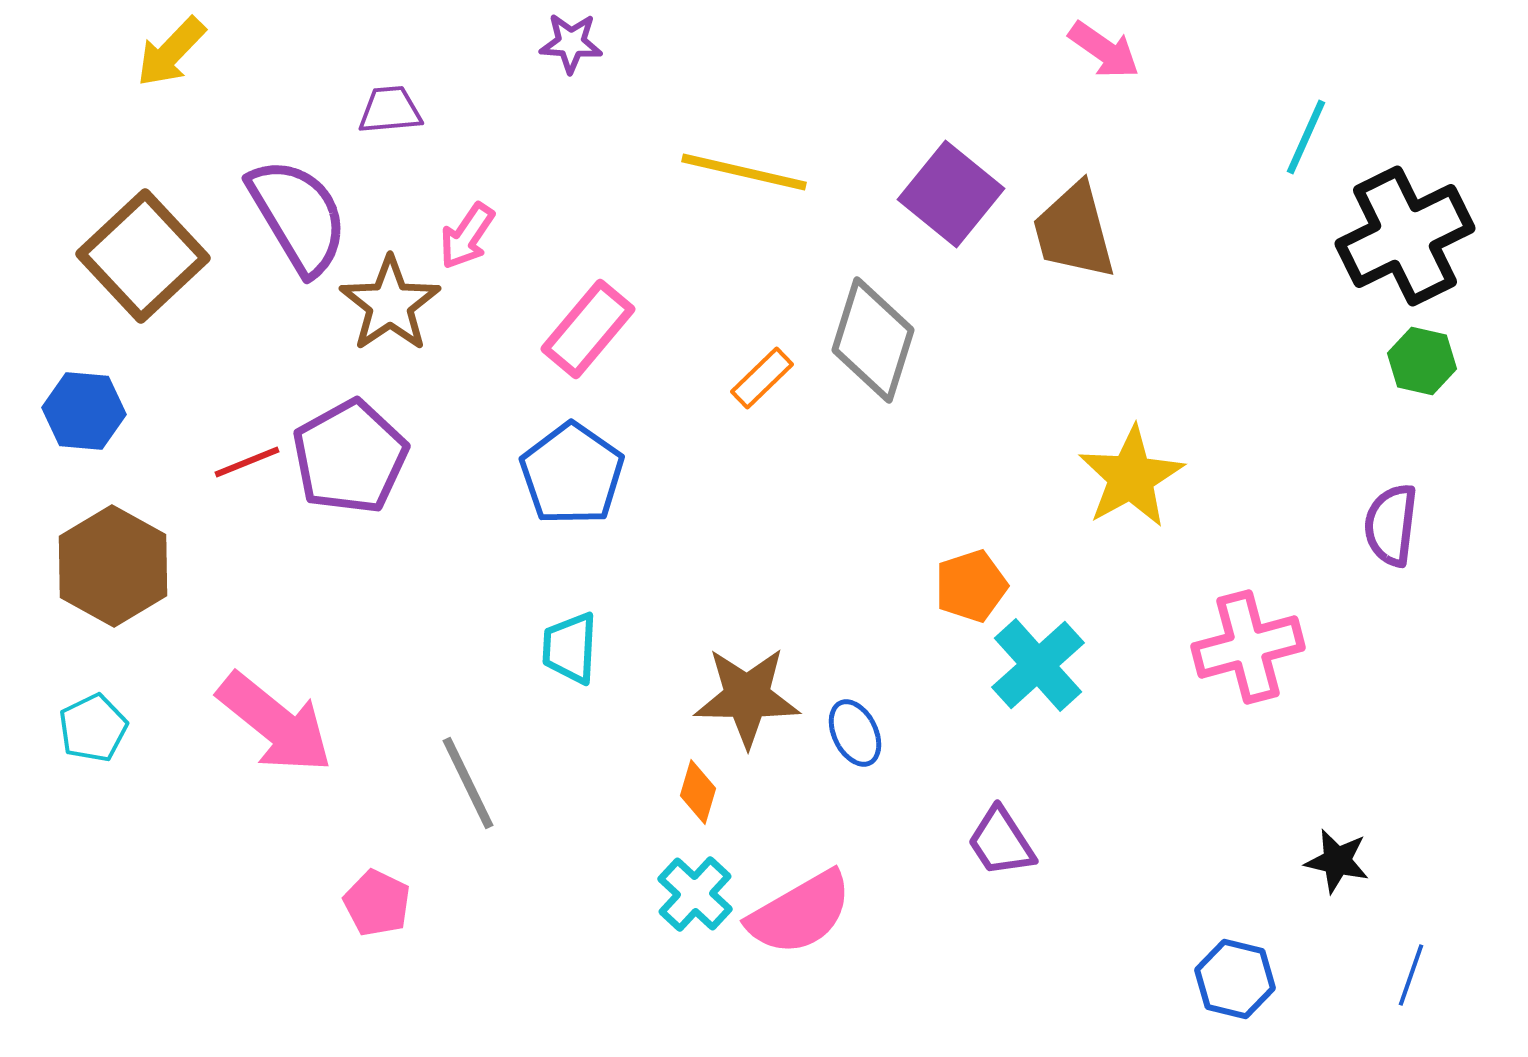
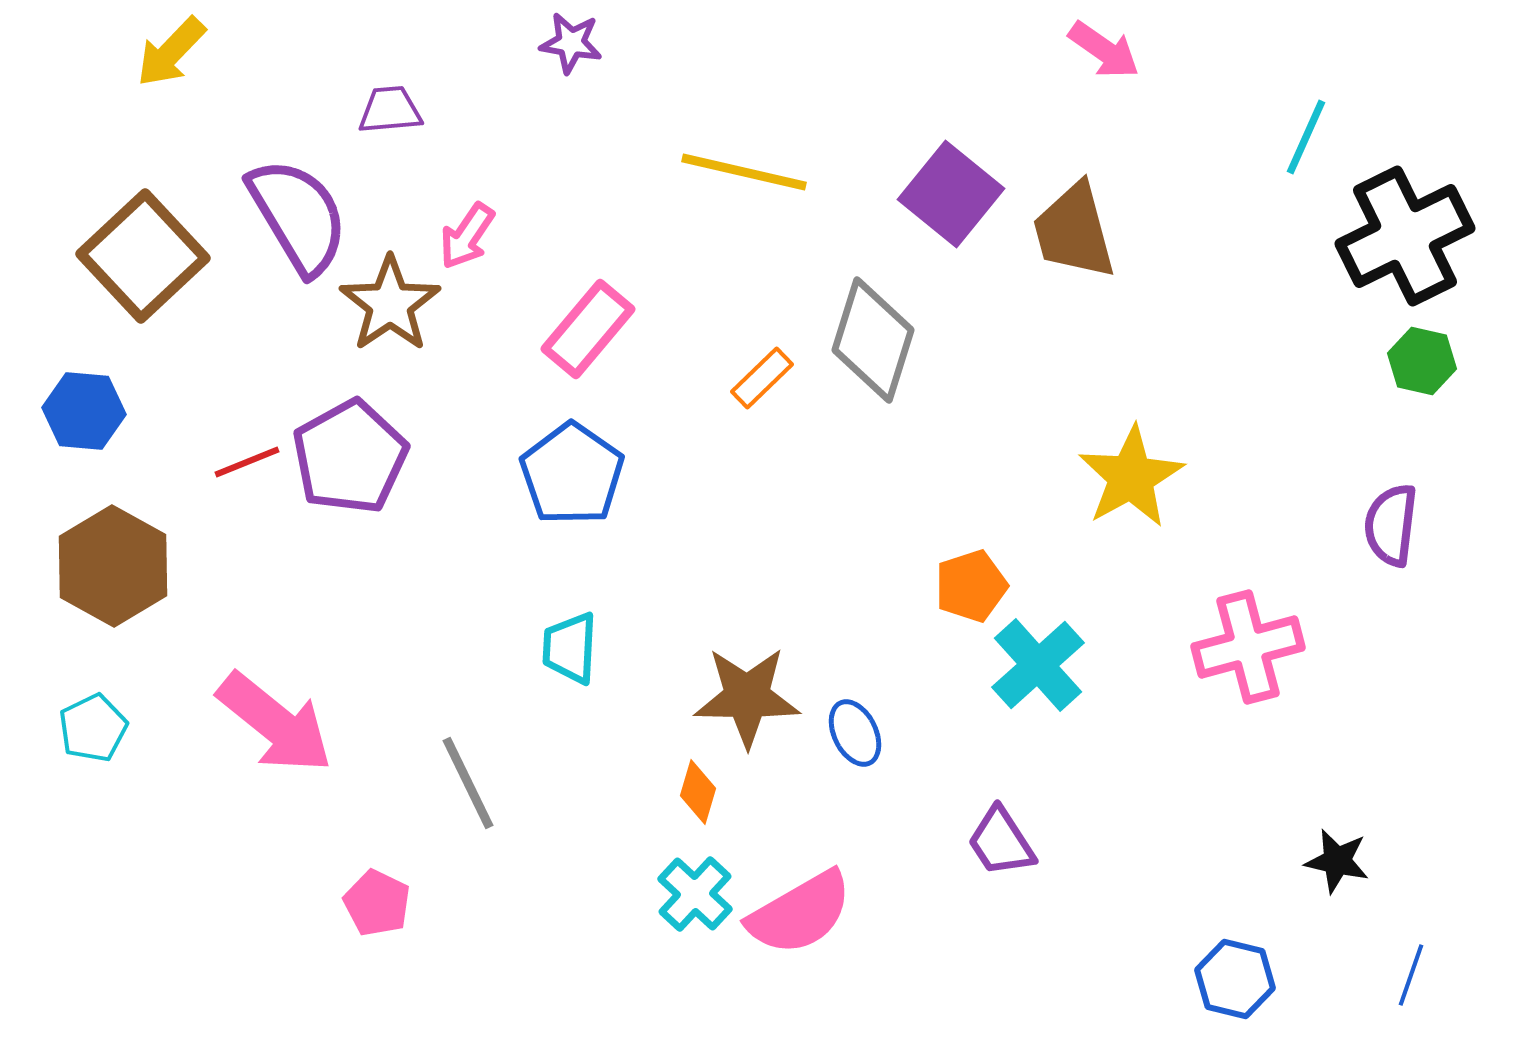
purple star at (571, 43): rotated 6 degrees clockwise
